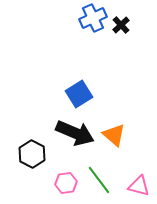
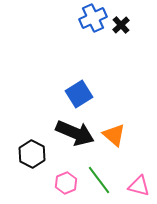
pink hexagon: rotated 15 degrees counterclockwise
